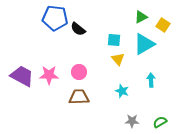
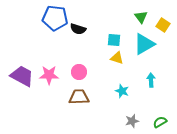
green triangle: rotated 40 degrees counterclockwise
black semicircle: rotated 21 degrees counterclockwise
yellow triangle: moved 1 px left, 1 px up; rotated 32 degrees counterclockwise
gray star: rotated 16 degrees counterclockwise
